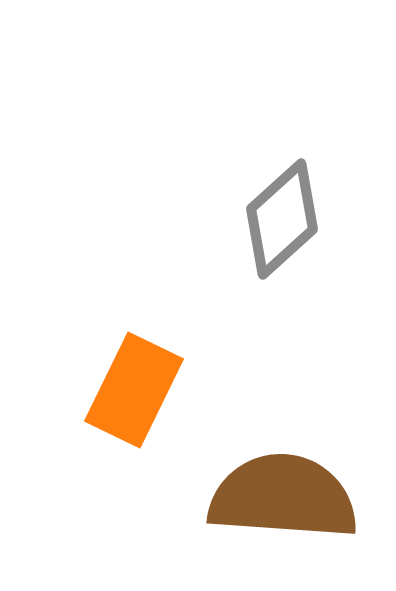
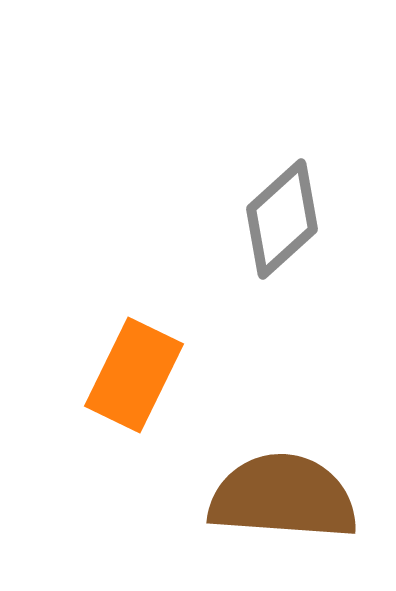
orange rectangle: moved 15 px up
